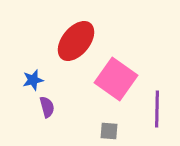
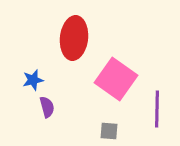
red ellipse: moved 2 px left, 3 px up; rotated 33 degrees counterclockwise
